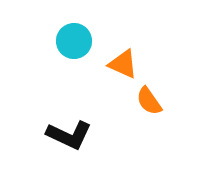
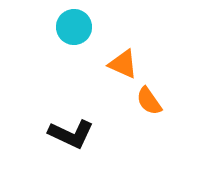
cyan circle: moved 14 px up
black L-shape: moved 2 px right, 1 px up
